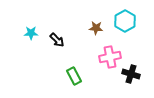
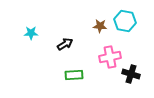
cyan hexagon: rotated 20 degrees counterclockwise
brown star: moved 4 px right, 2 px up
black arrow: moved 8 px right, 4 px down; rotated 77 degrees counterclockwise
green rectangle: moved 1 px up; rotated 66 degrees counterclockwise
